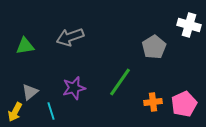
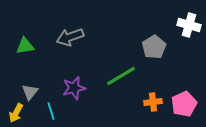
green line: moved 1 px right, 6 px up; rotated 24 degrees clockwise
gray triangle: rotated 12 degrees counterclockwise
yellow arrow: moved 1 px right, 1 px down
